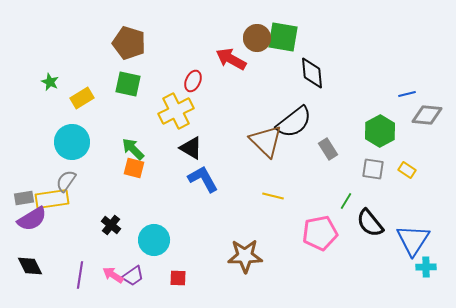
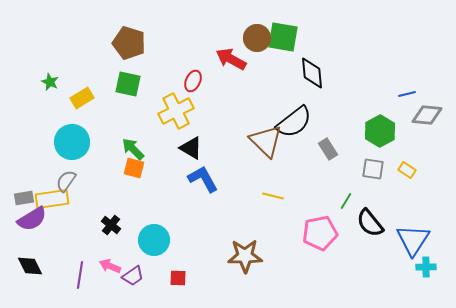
pink arrow at (113, 275): moved 3 px left, 9 px up; rotated 10 degrees counterclockwise
